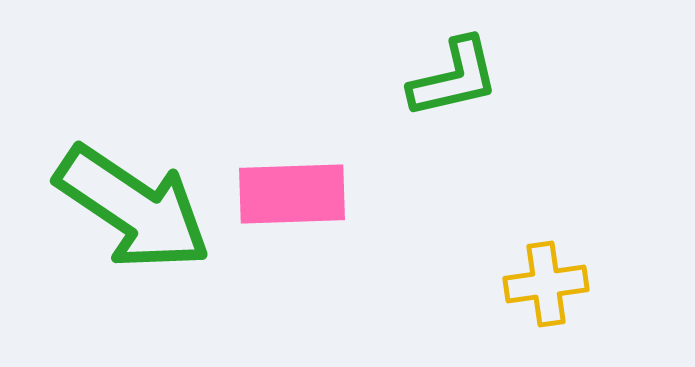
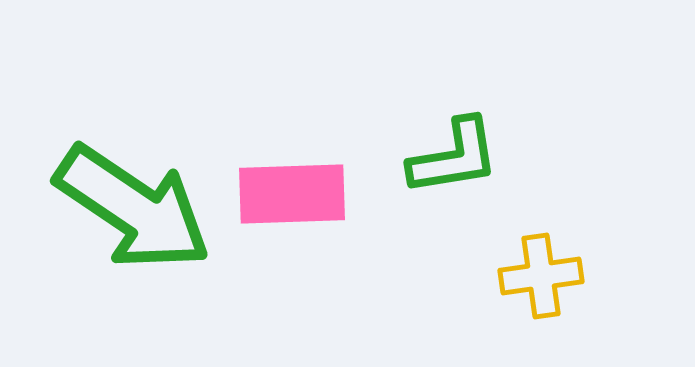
green L-shape: moved 79 px down; rotated 4 degrees clockwise
yellow cross: moved 5 px left, 8 px up
